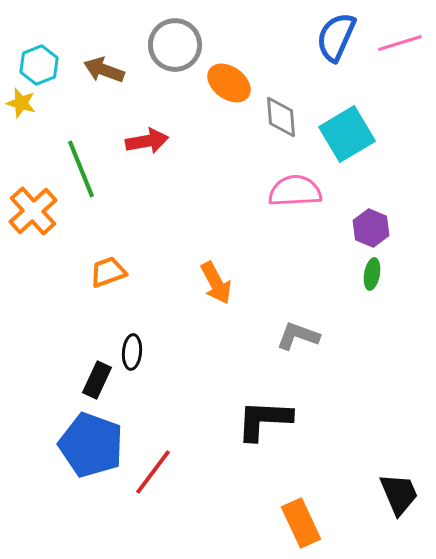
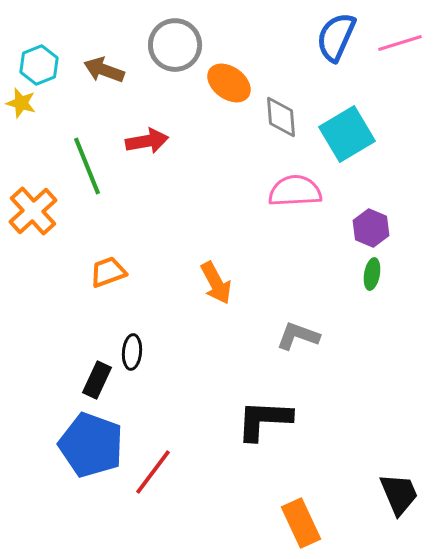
green line: moved 6 px right, 3 px up
